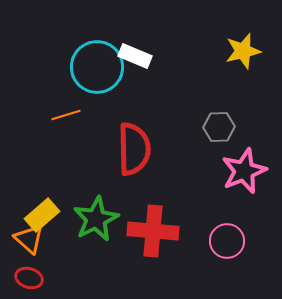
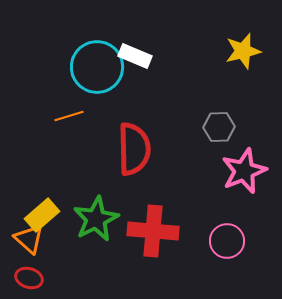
orange line: moved 3 px right, 1 px down
